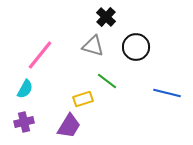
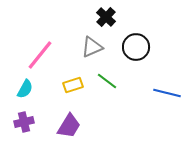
gray triangle: moved 1 px left, 1 px down; rotated 40 degrees counterclockwise
yellow rectangle: moved 10 px left, 14 px up
